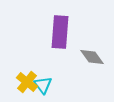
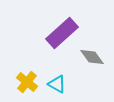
purple rectangle: moved 2 px right, 1 px down; rotated 44 degrees clockwise
cyan triangle: moved 14 px right, 1 px up; rotated 24 degrees counterclockwise
